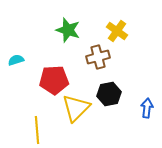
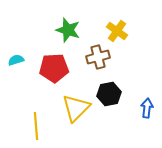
red pentagon: moved 12 px up
yellow line: moved 1 px left, 4 px up
